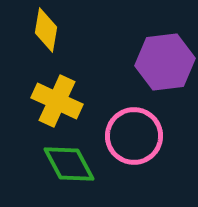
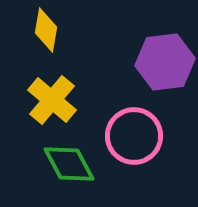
yellow cross: moved 5 px left, 1 px up; rotated 15 degrees clockwise
